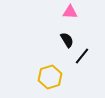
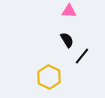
pink triangle: moved 1 px left, 1 px up
yellow hexagon: moved 1 px left; rotated 15 degrees counterclockwise
